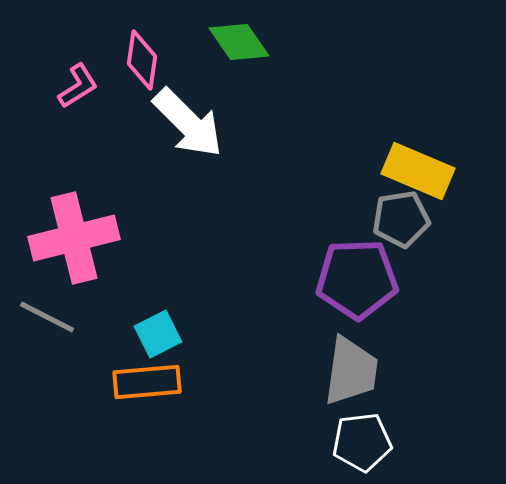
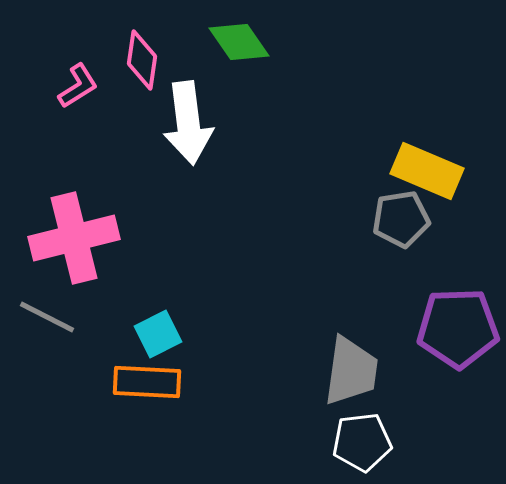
white arrow: rotated 38 degrees clockwise
yellow rectangle: moved 9 px right
purple pentagon: moved 101 px right, 49 px down
orange rectangle: rotated 8 degrees clockwise
